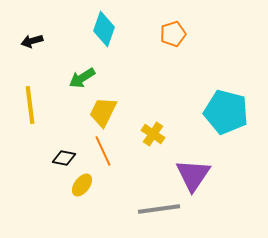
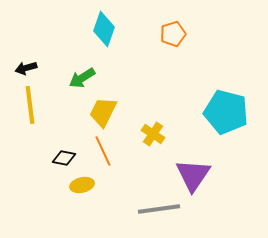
black arrow: moved 6 px left, 27 px down
yellow ellipse: rotated 40 degrees clockwise
